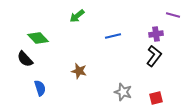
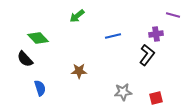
black L-shape: moved 7 px left, 1 px up
brown star: rotated 14 degrees counterclockwise
gray star: rotated 24 degrees counterclockwise
